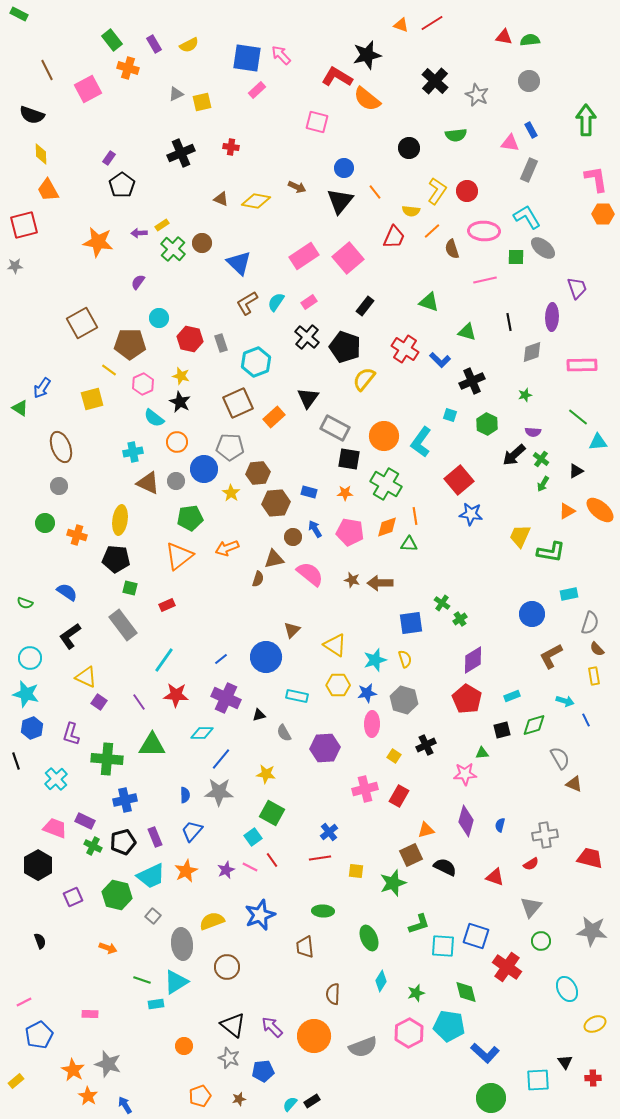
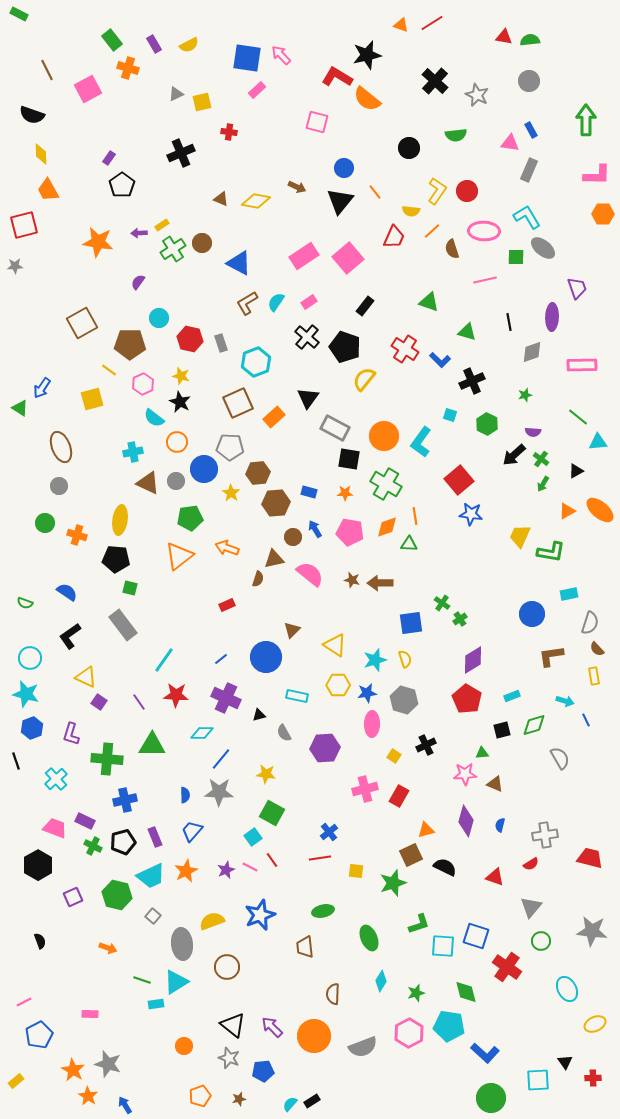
red cross at (231, 147): moved 2 px left, 15 px up
pink L-shape at (596, 179): moved 1 px right, 4 px up; rotated 100 degrees clockwise
green cross at (173, 249): rotated 15 degrees clockwise
blue triangle at (239, 263): rotated 16 degrees counterclockwise
orange arrow at (227, 548): rotated 40 degrees clockwise
red rectangle at (167, 605): moved 60 px right
brown L-shape at (551, 656): rotated 20 degrees clockwise
brown triangle at (574, 784): moved 79 px left
green ellipse at (323, 911): rotated 15 degrees counterclockwise
